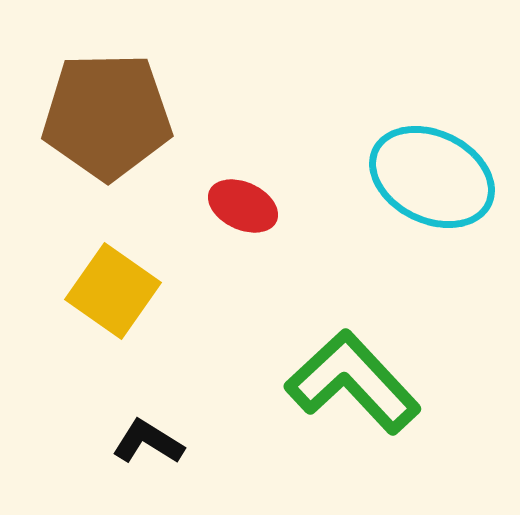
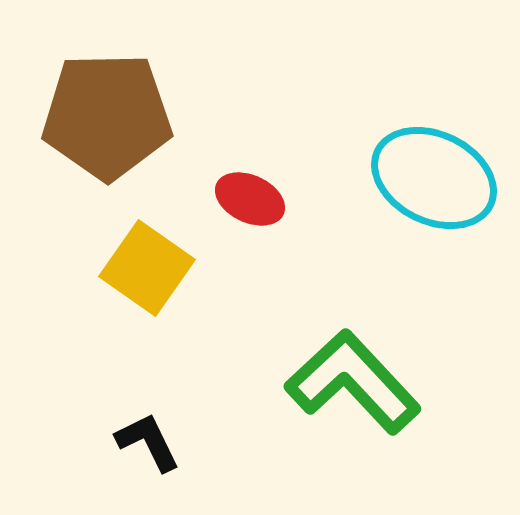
cyan ellipse: moved 2 px right, 1 px down
red ellipse: moved 7 px right, 7 px up
yellow square: moved 34 px right, 23 px up
black L-shape: rotated 32 degrees clockwise
